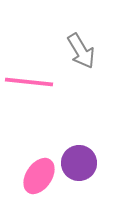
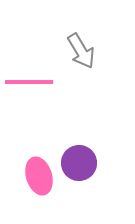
pink line: rotated 6 degrees counterclockwise
pink ellipse: rotated 51 degrees counterclockwise
